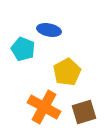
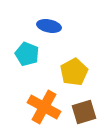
blue ellipse: moved 4 px up
cyan pentagon: moved 4 px right, 5 px down
yellow pentagon: moved 7 px right
